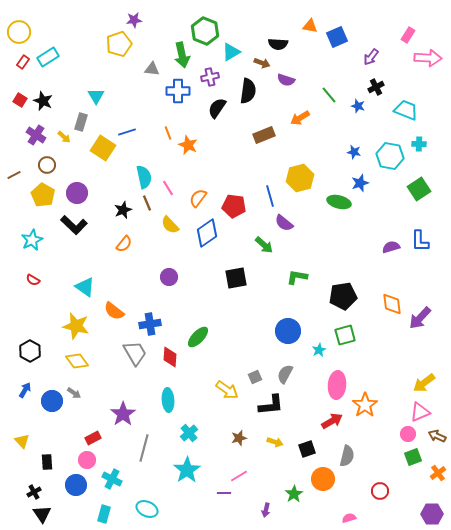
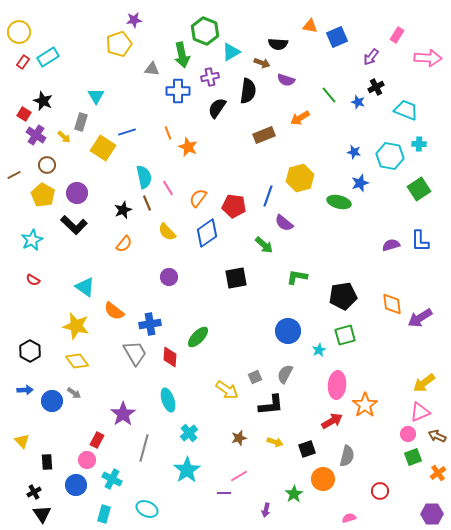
pink rectangle at (408, 35): moved 11 px left
red square at (20, 100): moved 4 px right, 14 px down
blue star at (358, 106): moved 4 px up
orange star at (188, 145): moved 2 px down
blue line at (270, 196): moved 2 px left; rotated 35 degrees clockwise
yellow semicircle at (170, 225): moved 3 px left, 7 px down
purple semicircle at (391, 247): moved 2 px up
purple arrow at (420, 318): rotated 15 degrees clockwise
blue arrow at (25, 390): rotated 56 degrees clockwise
cyan ellipse at (168, 400): rotated 15 degrees counterclockwise
red rectangle at (93, 438): moved 4 px right, 2 px down; rotated 35 degrees counterclockwise
